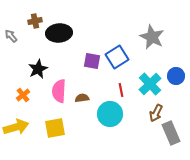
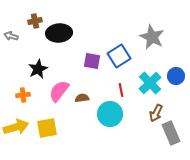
gray arrow: rotated 32 degrees counterclockwise
blue square: moved 2 px right, 1 px up
cyan cross: moved 1 px up
pink semicircle: rotated 35 degrees clockwise
orange cross: rotated 32 degrees clockwise
yellow square: moved 8 px left
